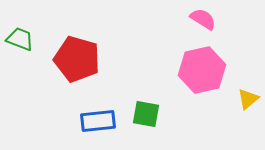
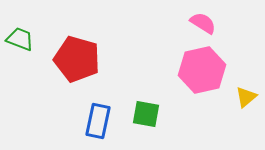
pink semicircle: moved 4 px down
yellow triangle: moved 2 px left, 2 px up
blue rectangle: rotated 72 degrees counterclockwise
